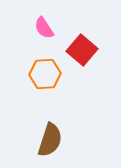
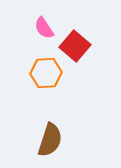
red square: moved 7 px left, 4 px up
orange hexagon: moved 1 px right, 1 px up
